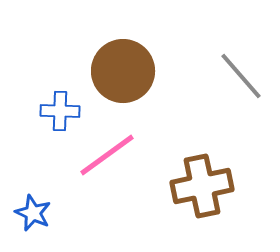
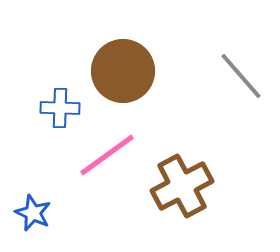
blue cross: moved 3 px up
brown cross: moved 20 px left; rotated 16 degrees counterclockwise
